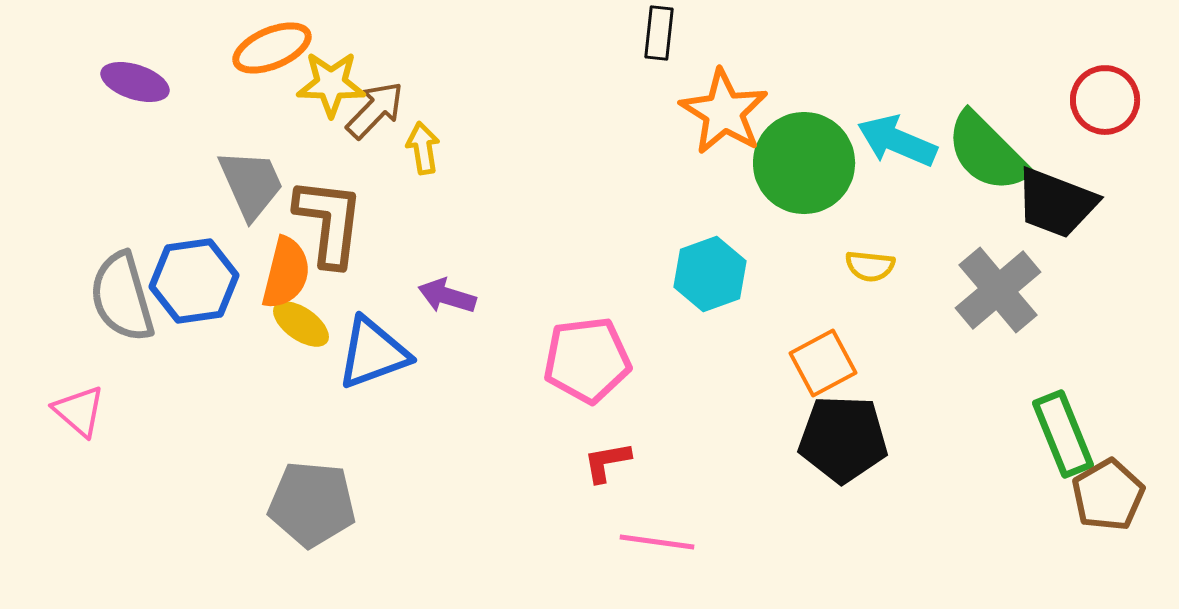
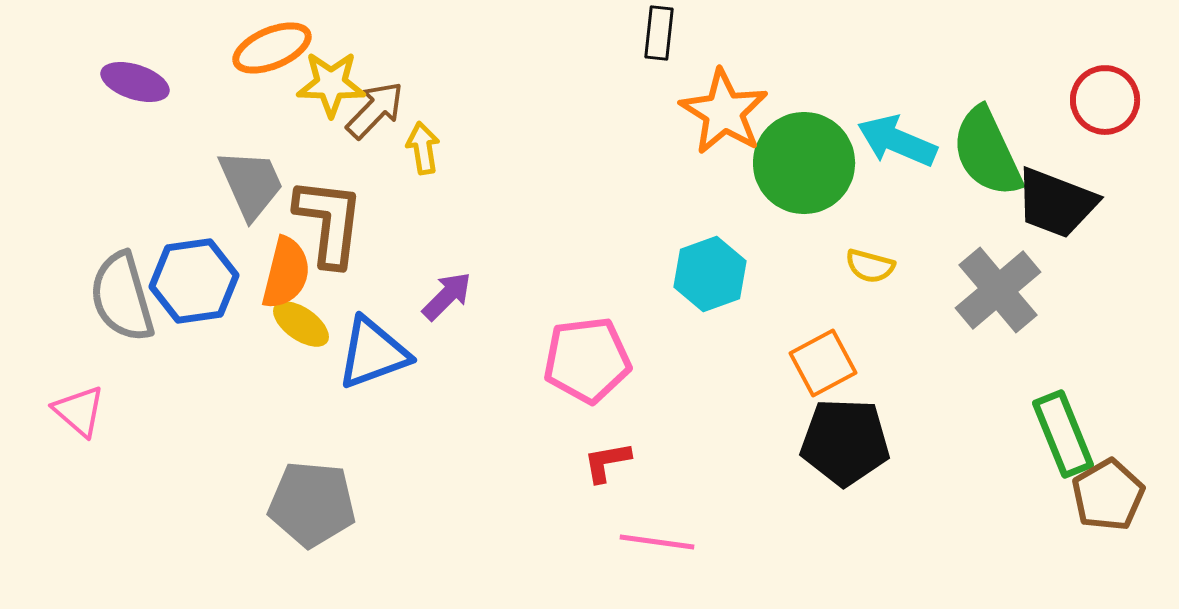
green semicircle: rotated 20 degrees clockwise
yellow semicircle: rotated 9 degrees clockwise
purple arrow: rotated 118 degrees clockwise
black pentagon: moved 2 px right, 3 px down
